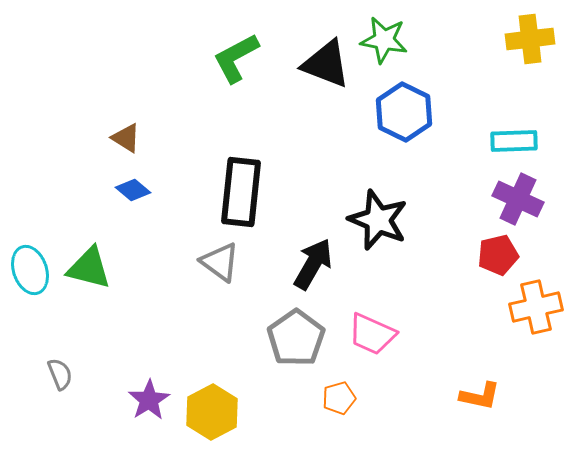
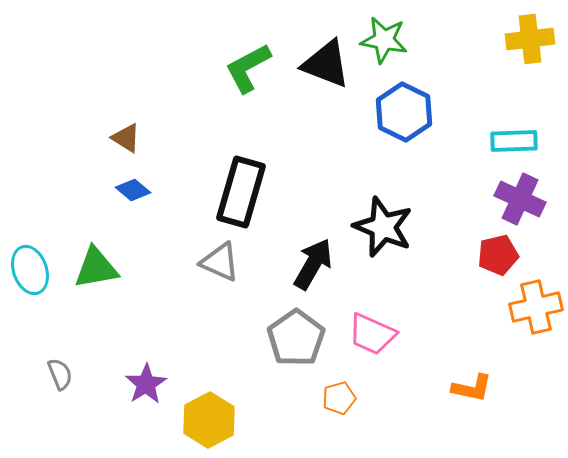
green L-shape: moved 12 px right, 10 px down
black rectangle: rotated 10 degrees clockwise
purple cross: moved 2 px right
black star: moved 5 px right, 7 px down
gray triangle: rotated 12 degrees counterclockwise
green triangle: moved 7 px right; rotated 24 degrees counterclockwise
orange L-shape: moved 8 px left, 8 px up
purple star: moved 3 px left, 16 px up
yellow hexagon: moved 3 px left, 8 px down
